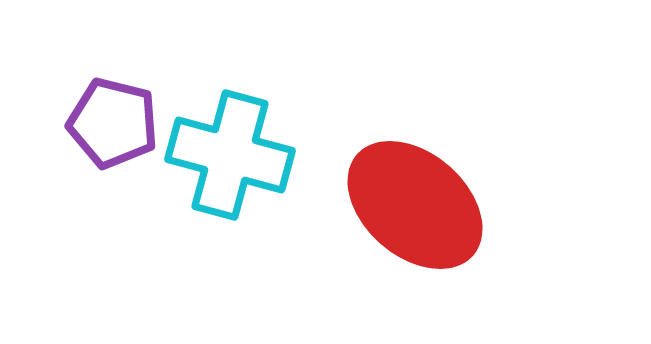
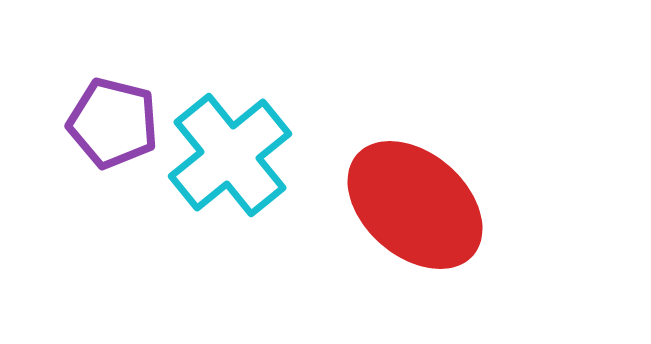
cyan cross: rotated 36 degrees clockwise
